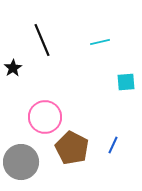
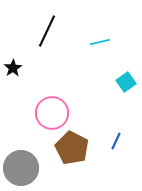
black line: moved 5 px right, 9 px up; rotated 48 degrees clockwise
cyan square: rotated 30 degrees counterclockwise
pink circle: moved 7 px right, 4 px up
blue line: moved 3 px right, 4 px up
gray circle: moved 6 px down
